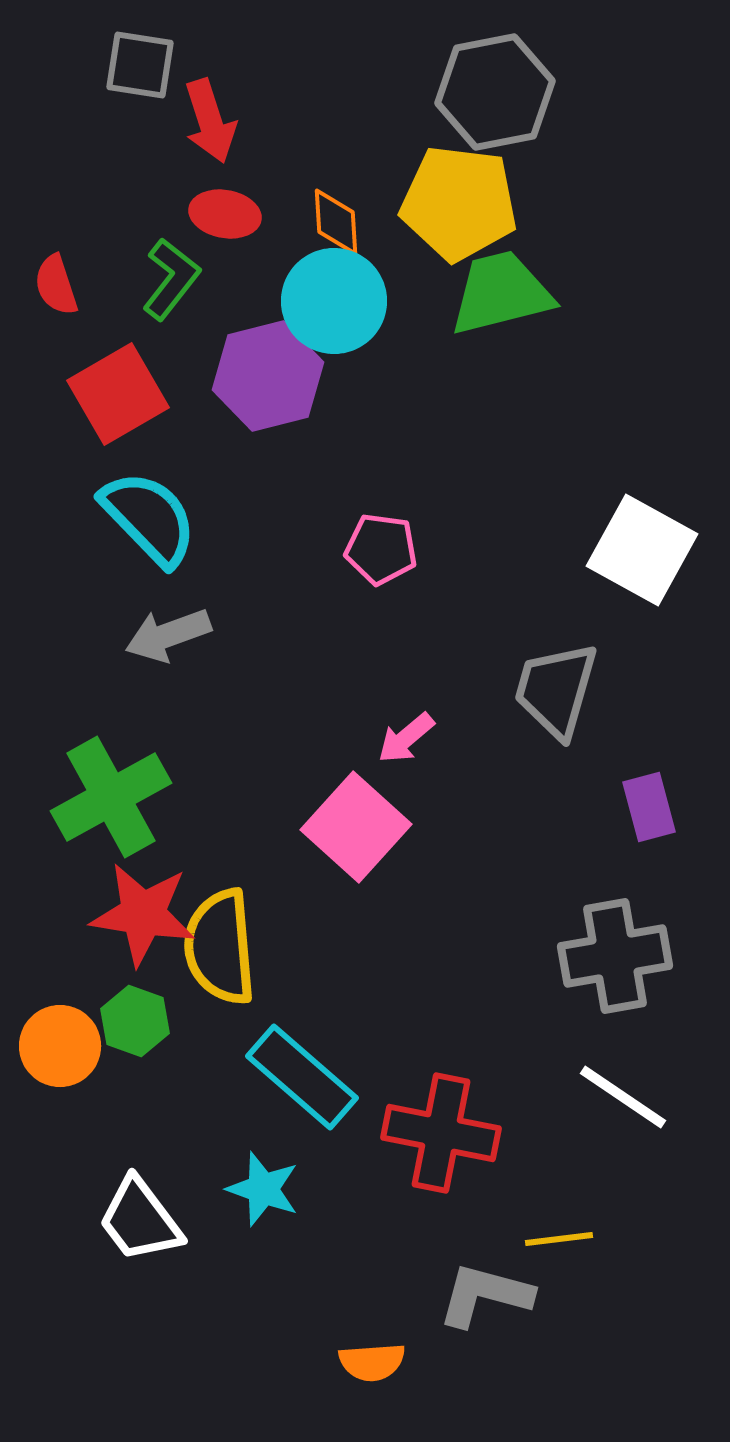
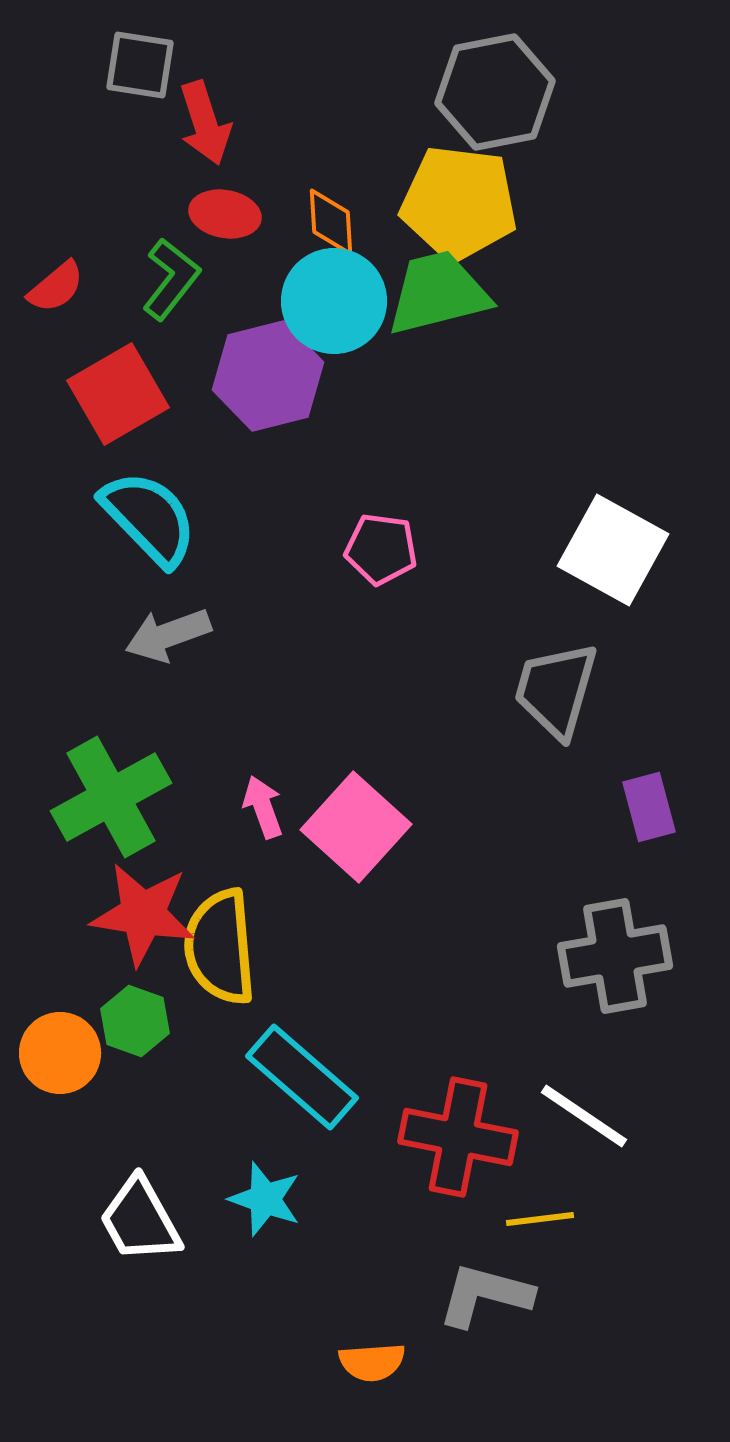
red arrow: moved 5 px left, 2 px down
orange diamond: moved 5 px left
red semicircle: moved 2 px down; rotated 112 degrees counterclockwise
green trapezoid: moved 63 px left
white square: moved 29 px left
pink arrow: moved 143 px left, 69 px down; rotated 110 degrees clockwise
orange circle: moved 7 px down
white line: moved 39 px left, 19 px down
red cross: moved 17 px right, 4 px down
cyan star: moved 2 px right, 10 px down
white trapezoid: rotated 8 degrees clockwise
yellow line: moved 19 px left, 20 px up
